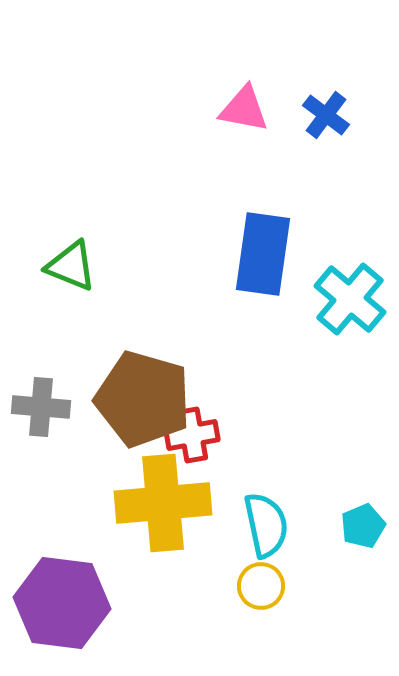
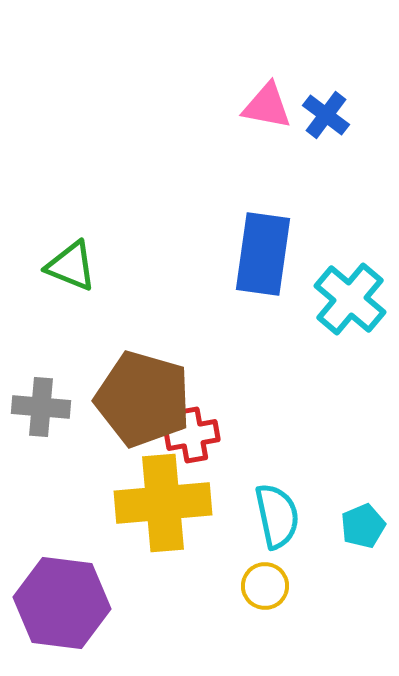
pink triangle: moved 23 px right, 3 px up
cyan semicircle: moved 11 px right, 9 px up
yellow circle: moved 4 px right
